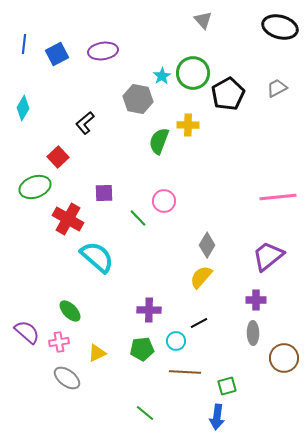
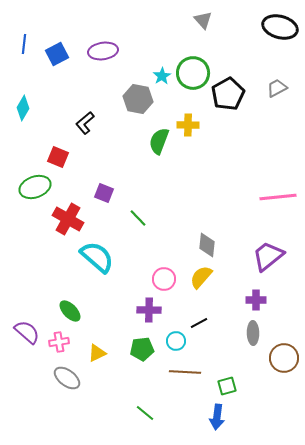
red square at (58, 157): rotated 25 degrees counterclockwise
purple square at (104, 193): rotated 24 degrees clockwise
pink circle at (164, 201): moved 78 px down
gray diamond at (207, 245): rotated 25 degrees counterclockwise
